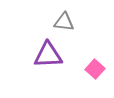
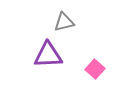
gray triangle: rotated 20 degrees counterclockwise
